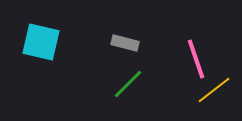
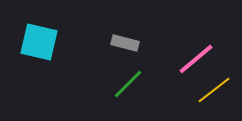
cyan square: moved 2 px left
pink line: rotated 69 degrees clockwise
